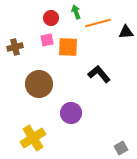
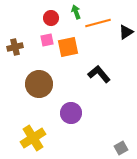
black triangle: rotated 28 degrees counterclockwise
orange square: rotated 15 degrees counterclockwise
